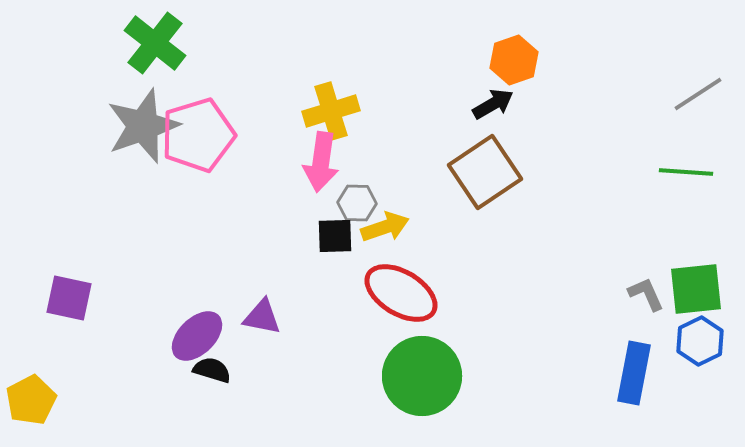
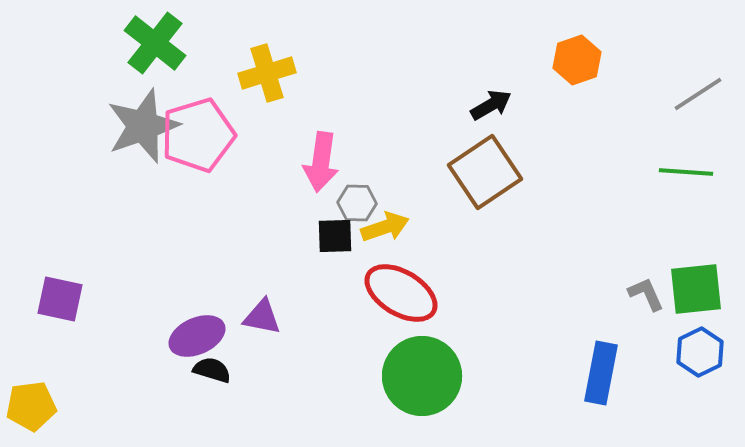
orange hexagon: moved 63 px right
black arrow: moved 2 px left, 1 px down
yellow cross: moved 64 px left, 38 px up
purple square: moved 9 px left, 1 px down
purple ellipse: rotated 20 degrees clockwise
blue hexagon: moved 11 px down
blue rectangle: moved 33 px left
yellow pentagon: moved 6 px down; rotated 21 degrees clockwise
